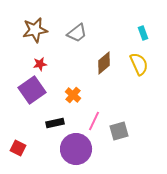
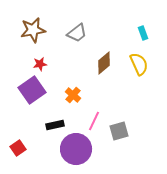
brown star: moved 2 px left
black rectangle: moved 2 px down
red square: rotated 28 degrees clockwise
